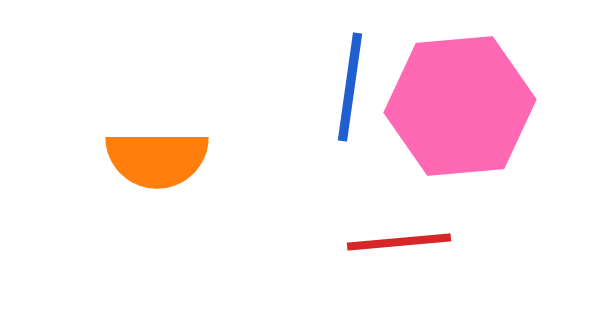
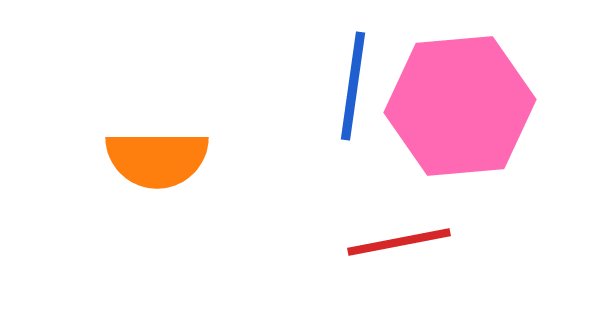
blue line: moved 3 px right, 1 px up
red line: rotated 6 degrees counterclockwise
